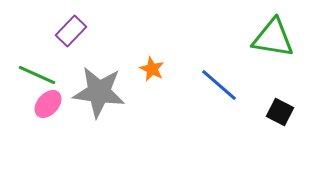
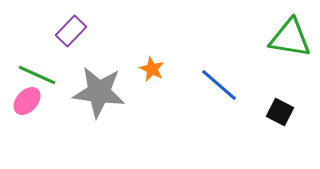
green triangle: moved 17 px right
pink ellipse: moved 21 px left, 3 px up
